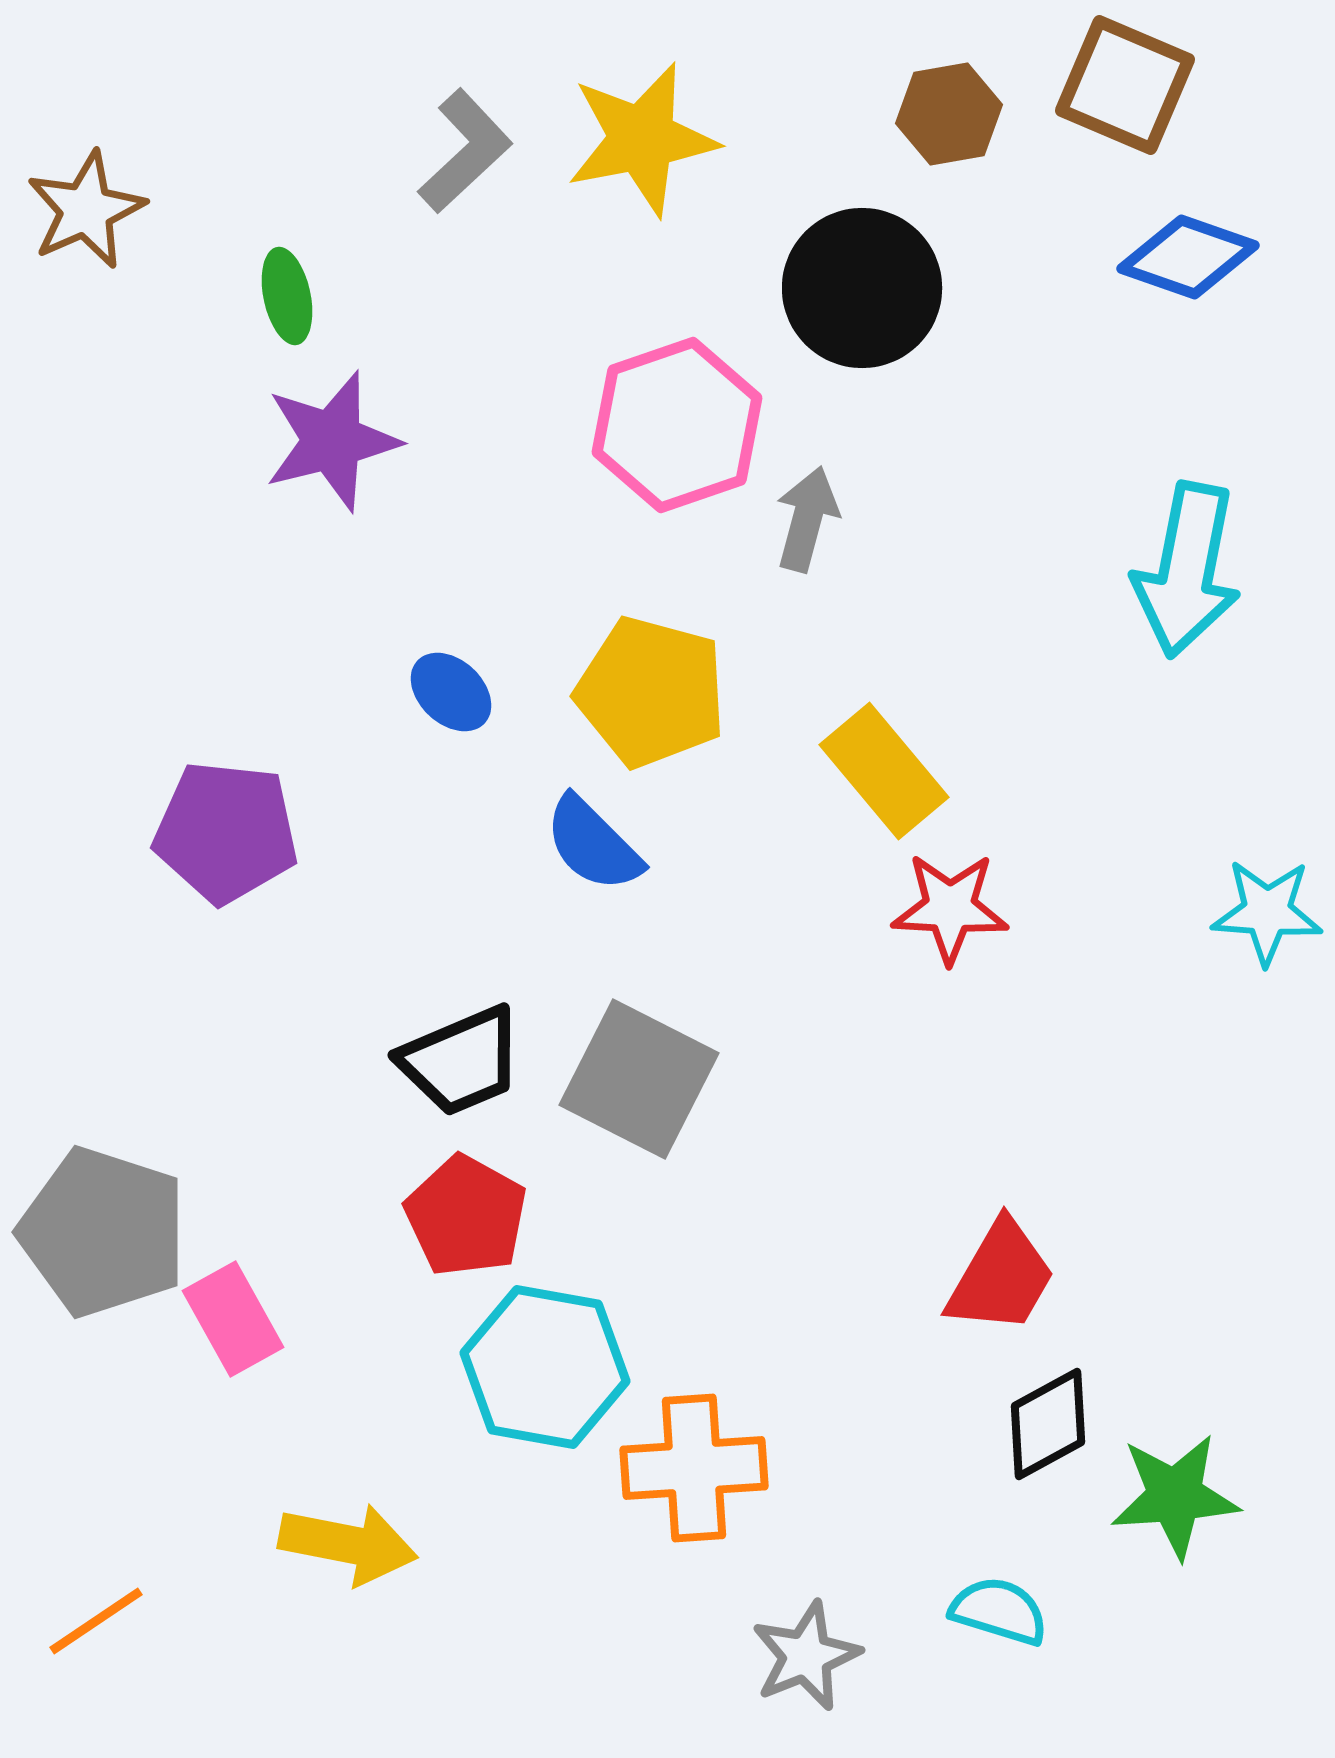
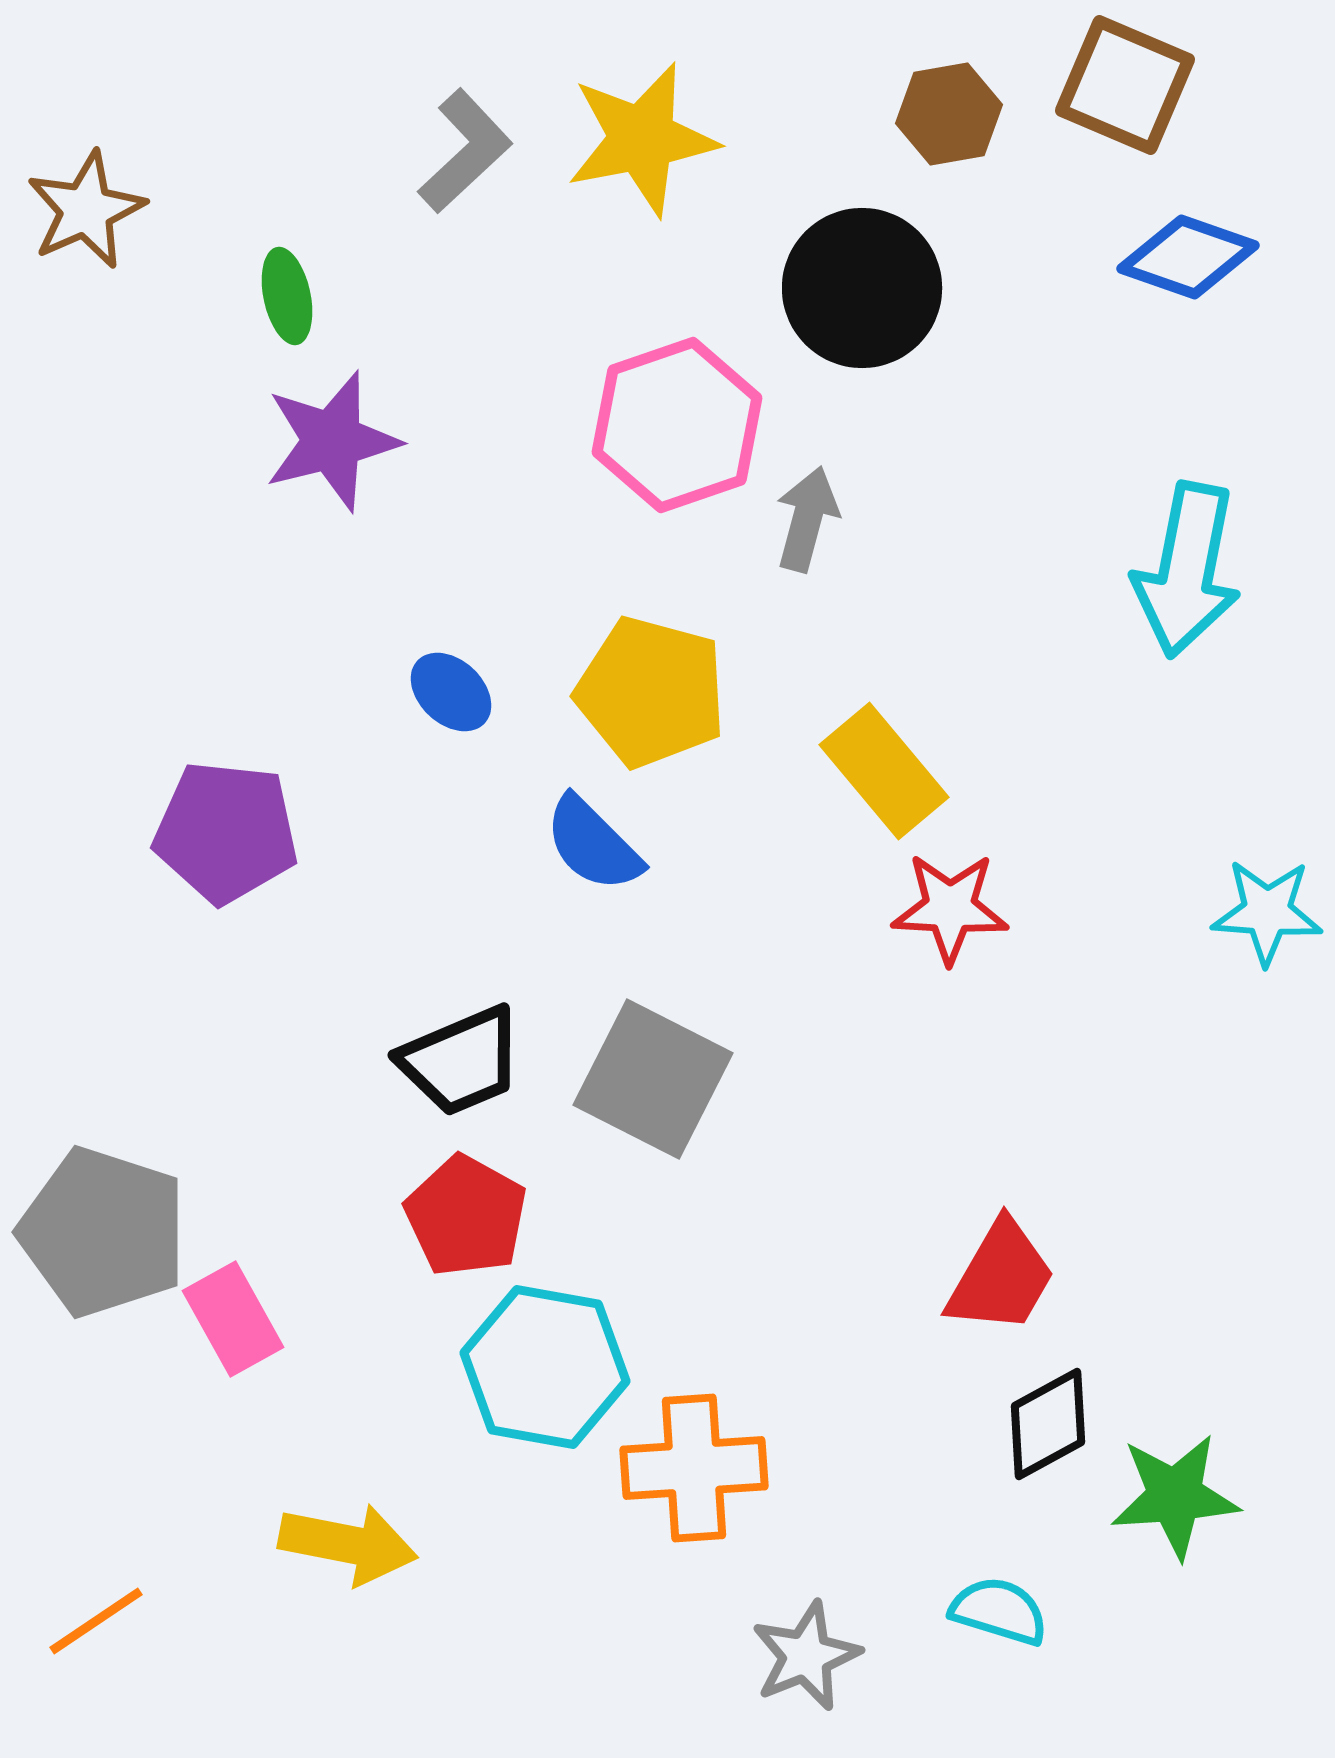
gray square: moved 14 px right
